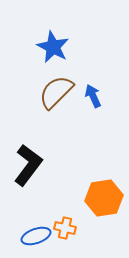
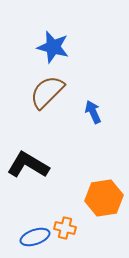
blue star: rotated 12 degrees counterclockwise
brown semicircle: moved 9 px left
blue arrow: moved 16 px down
black L-shape: rotated 96 degrees counterclockwise
blue ellipse: moved 1 px left, 1 px down
